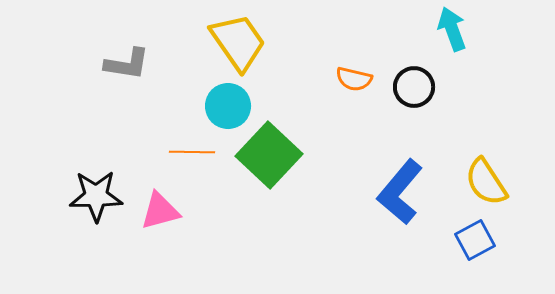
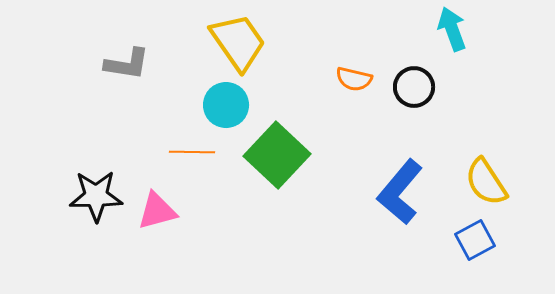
cyan circle: moved 2 px left, 1 px up
green square: moved 8 px right
pink triangle: moved 3 px left
